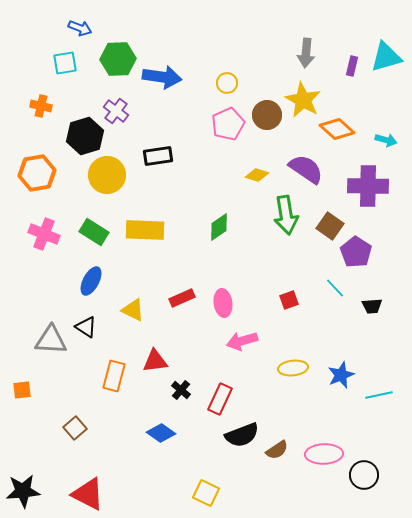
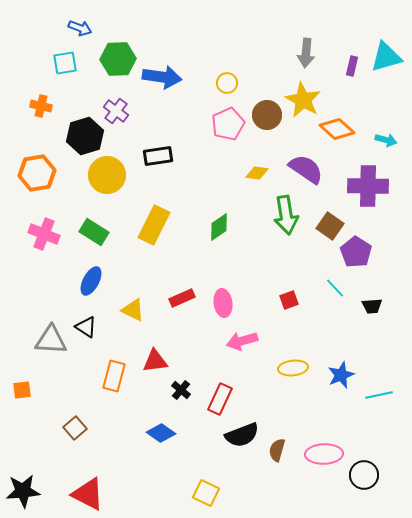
yellow diamond at (257, 175): moved 2 px up; rotated 10 degrees counterclockwise
yellow rectangle at (145, 230): moved 9 px right, 5 px up; rotated 66 degrees counterclockwise
brown semicircle at (277, 450): rotated 140 degrees clockwise
